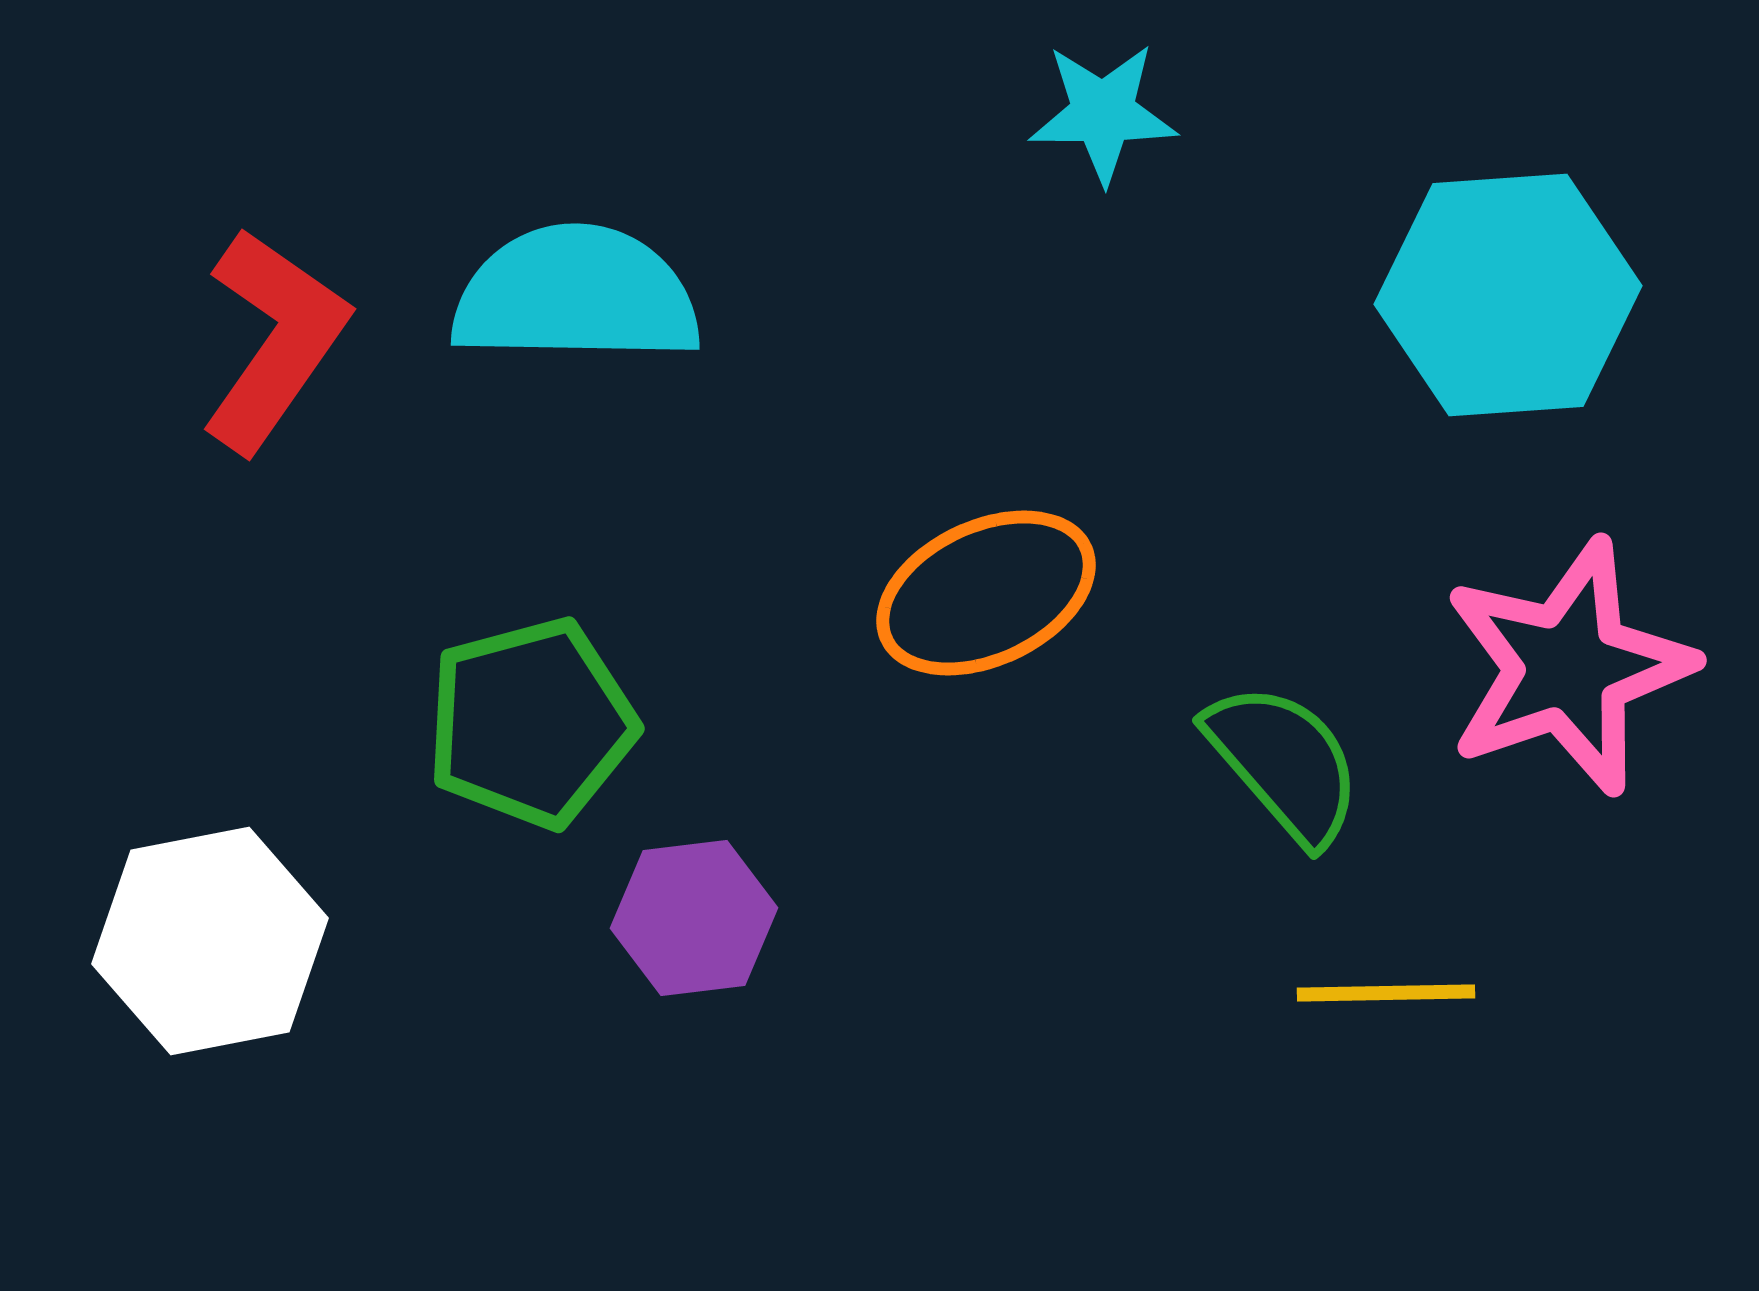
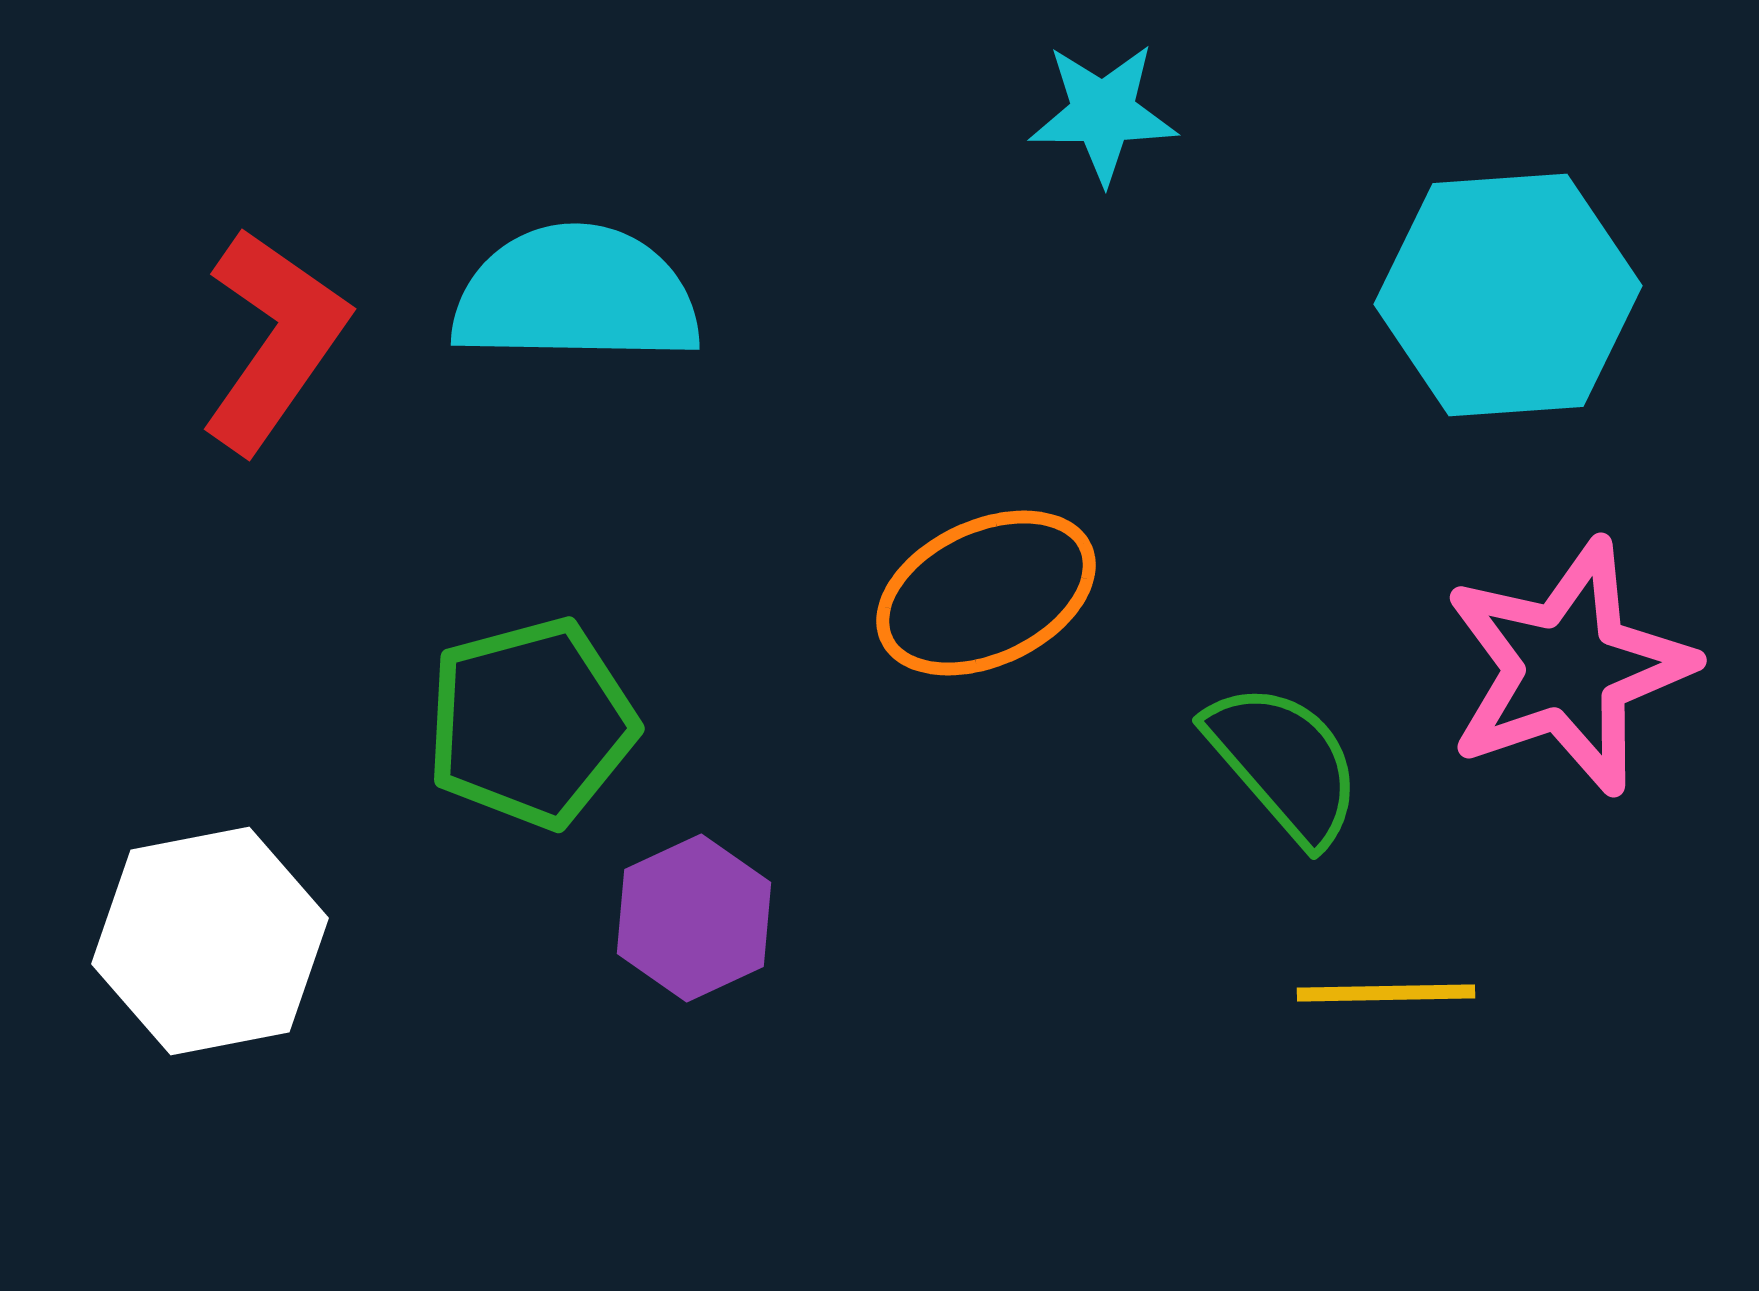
purple hexagon: rotated 18 degrees counterclockwise
